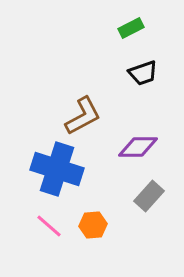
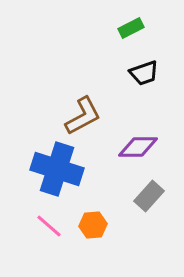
black trapezoid: moved 1 px right
